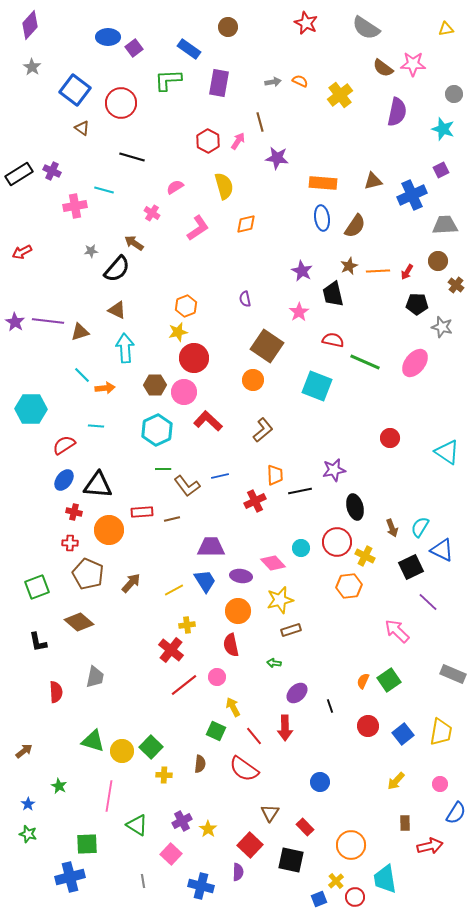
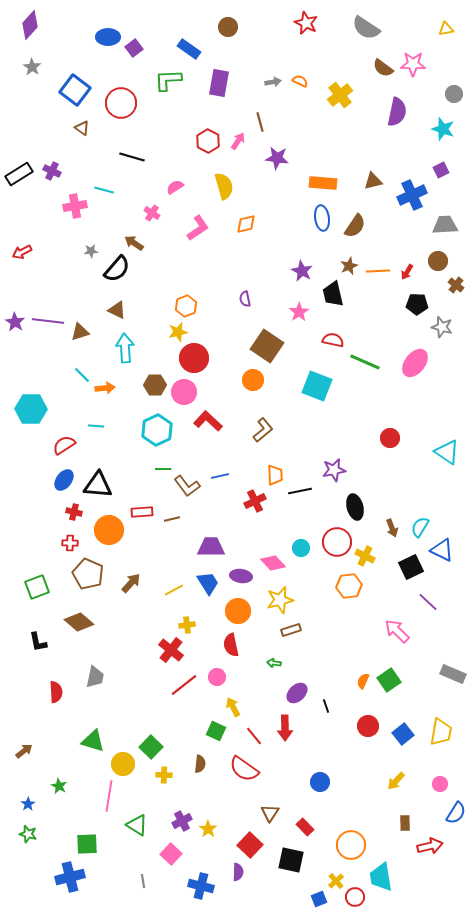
blue trapezoid at (205, 581): moved 3 px right, 2 px down
black line at (330, 706): moved 4 px left
yellow circle at (122, 751): moved 1 px right, 13 px down
cyan trapezoid at (385, 879): moved 4 px left, 2 px up
